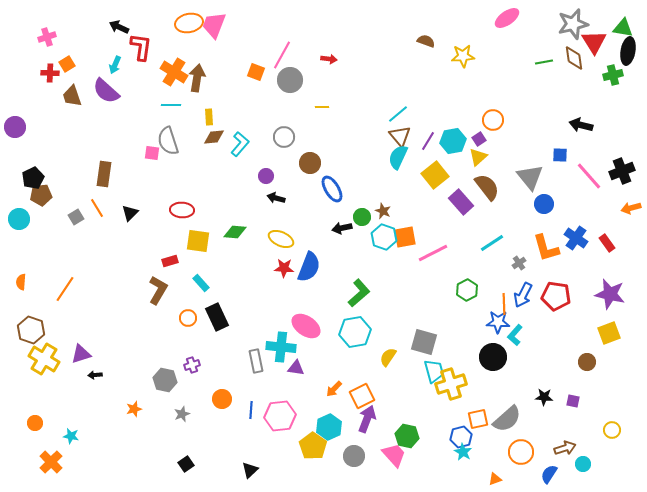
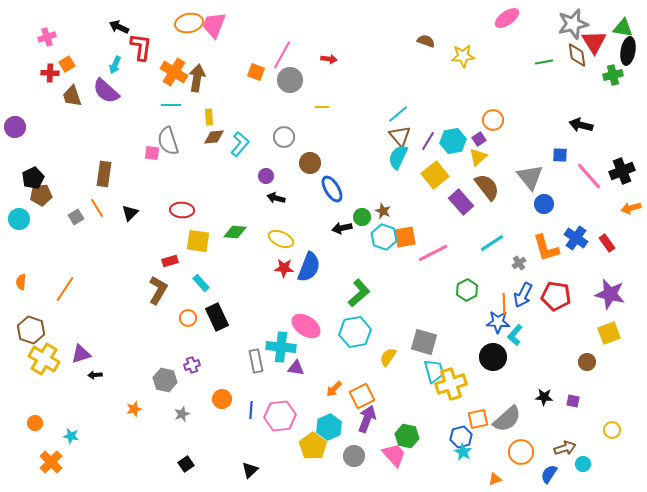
brown diamond at (574, 58): moved 3 px right, 3 px up
